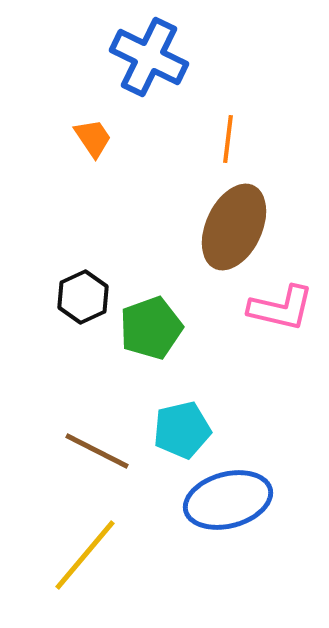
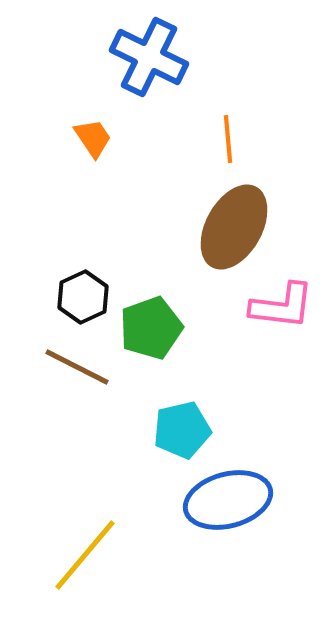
orange line: rotated 12 degrees counterclockwise
brown ellipse: rotated 4 degrees clockwise
pink L-shape: moved 1 px right, 2 px up; rotated 6 degrees counterclockwise
brown line: moved 20 px left, 84 px up
